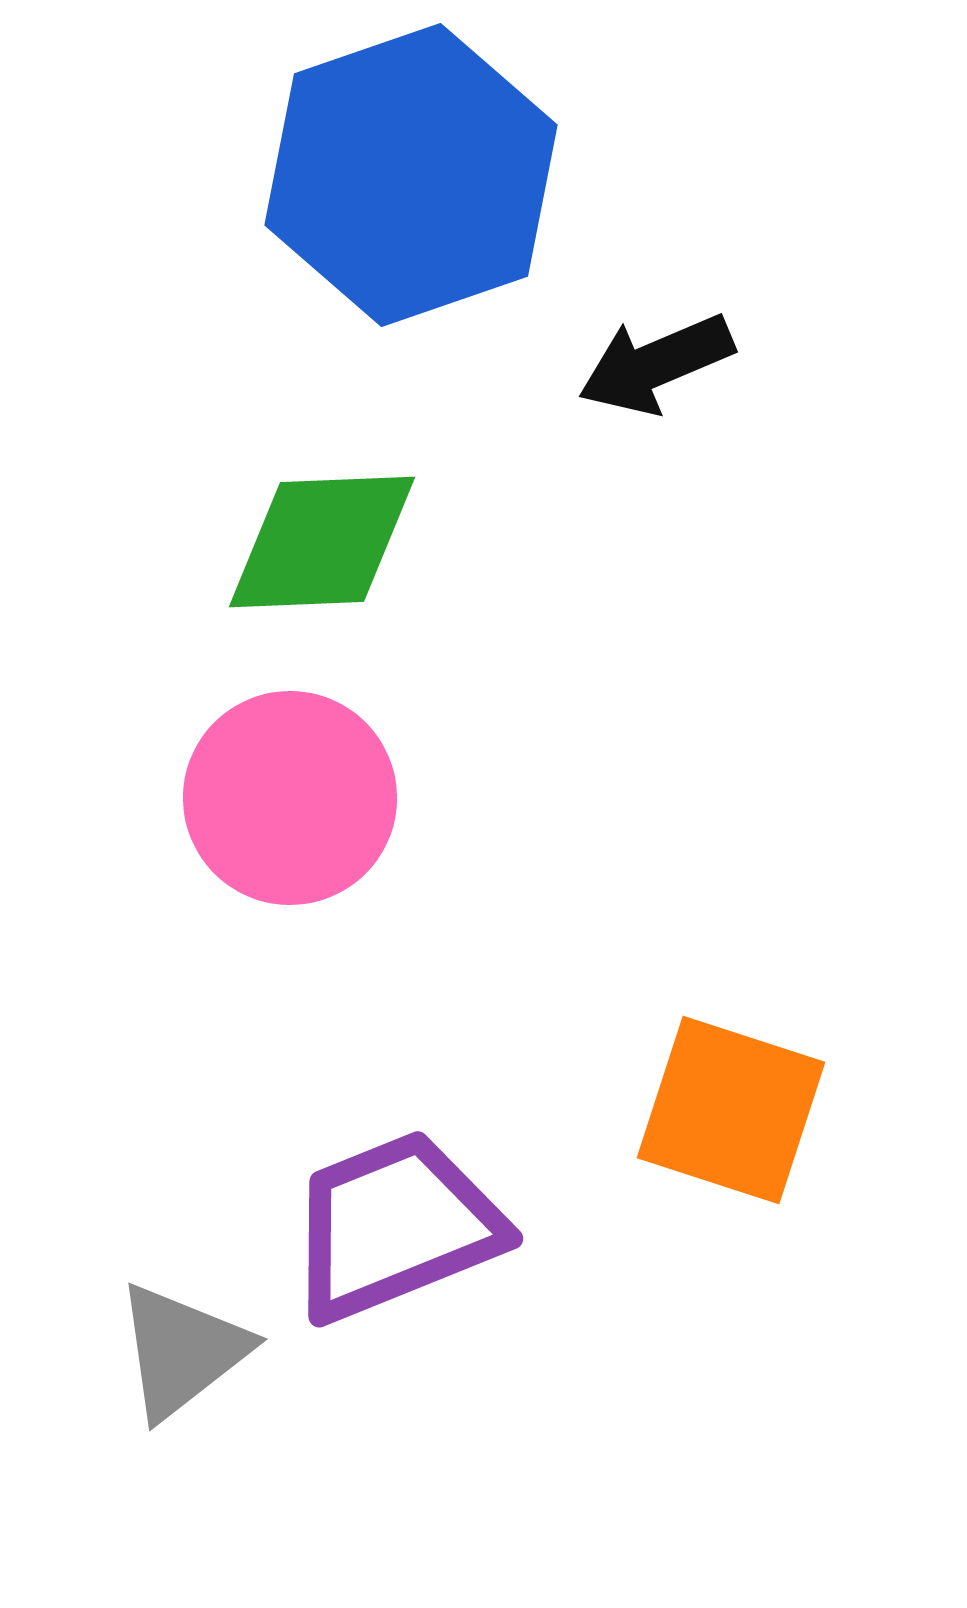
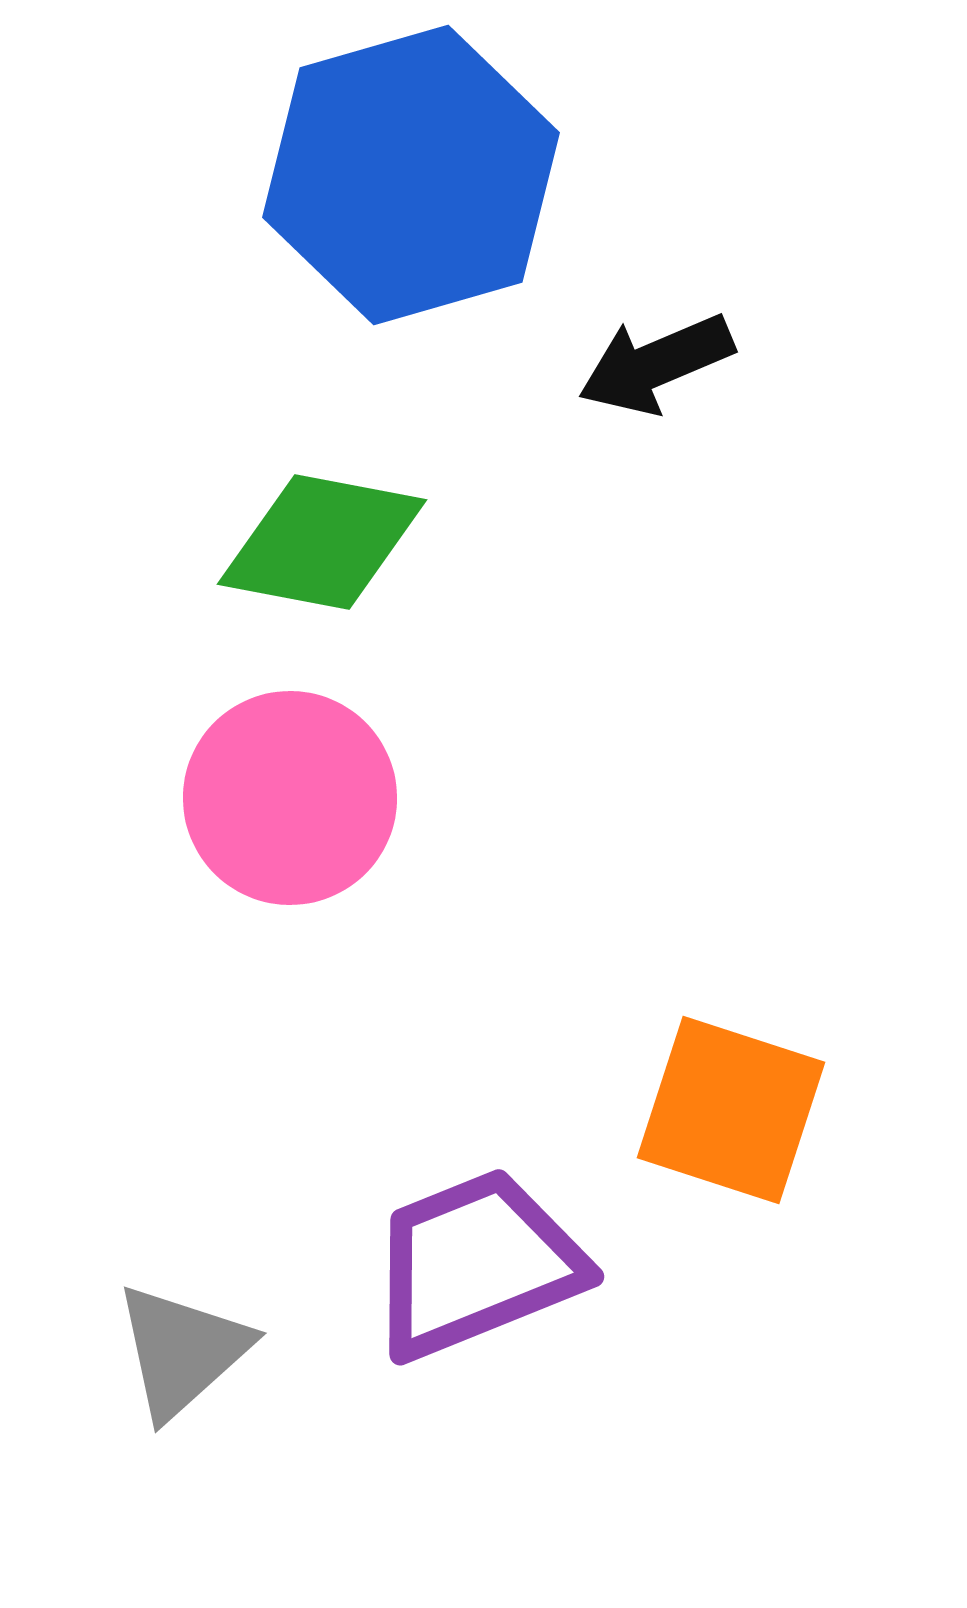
blue hexagon: rotated 3 degrees clockwise
green diamond: rotated 13 degrees clockwise
purple trapezoid: moved 81 px right, 38 px down
gray triangle: rotated 4 degrees counterclockwise
